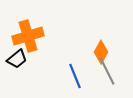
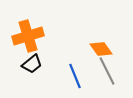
orange diamond: moved 3 px up; rotated 65 degrees counterclockwise
black trapezoid: moved 15 px right, 5 px down
